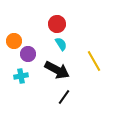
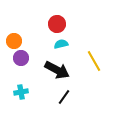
cyan semicircle: rotated 72 degrees counterclockwise
purple circle: moved 7 px left, 4 px down
cyan cross: moved 16 px down
